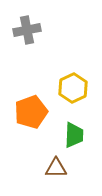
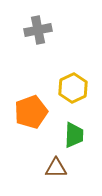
gray cross: moved 11 px right
